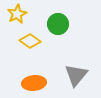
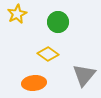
green circle: moved 2 px up
yellow diamond: moved 18 px right, 13 px down
gray triangle: moved 8 px right
